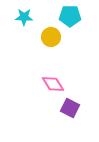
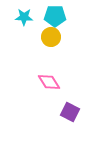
cyan pentagon: moved 15 px left
pink diamond: moved 4 px left, 2 px up
purple square: moved 4 px down
